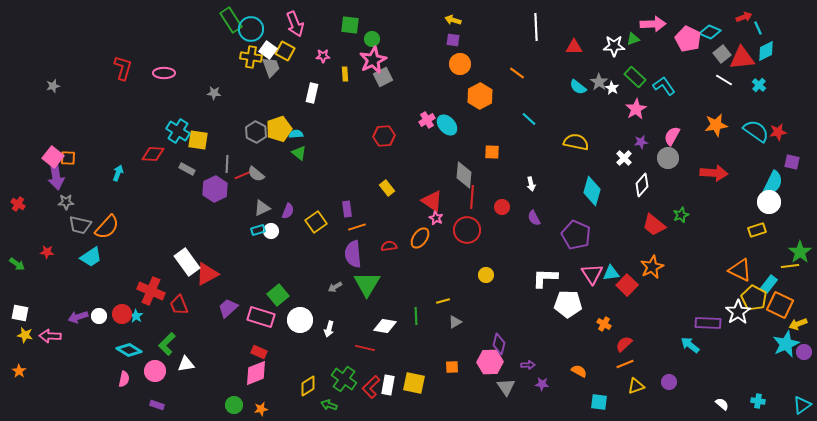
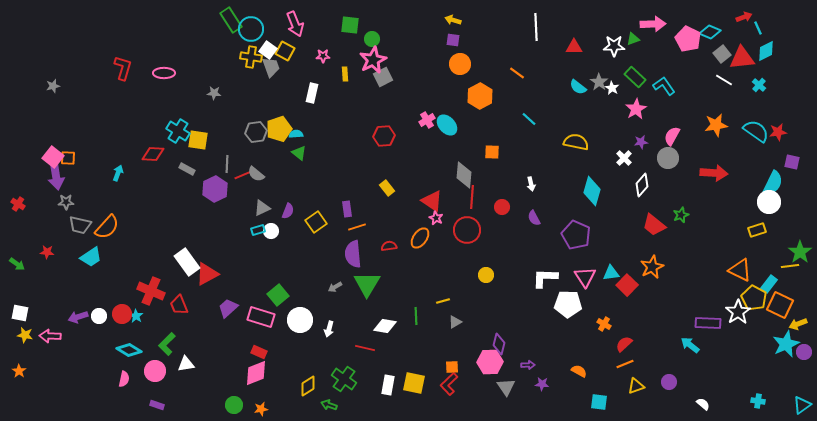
gray hexagon at (256, 132): rotated 25 degrees clockwise
pink triangle at (592, 274): moved 7 px left, 3 px down
red L-shape at (371, 387): moved 78 px right, 3 px up
white semicircle at (722, 404): moved 19 px left
